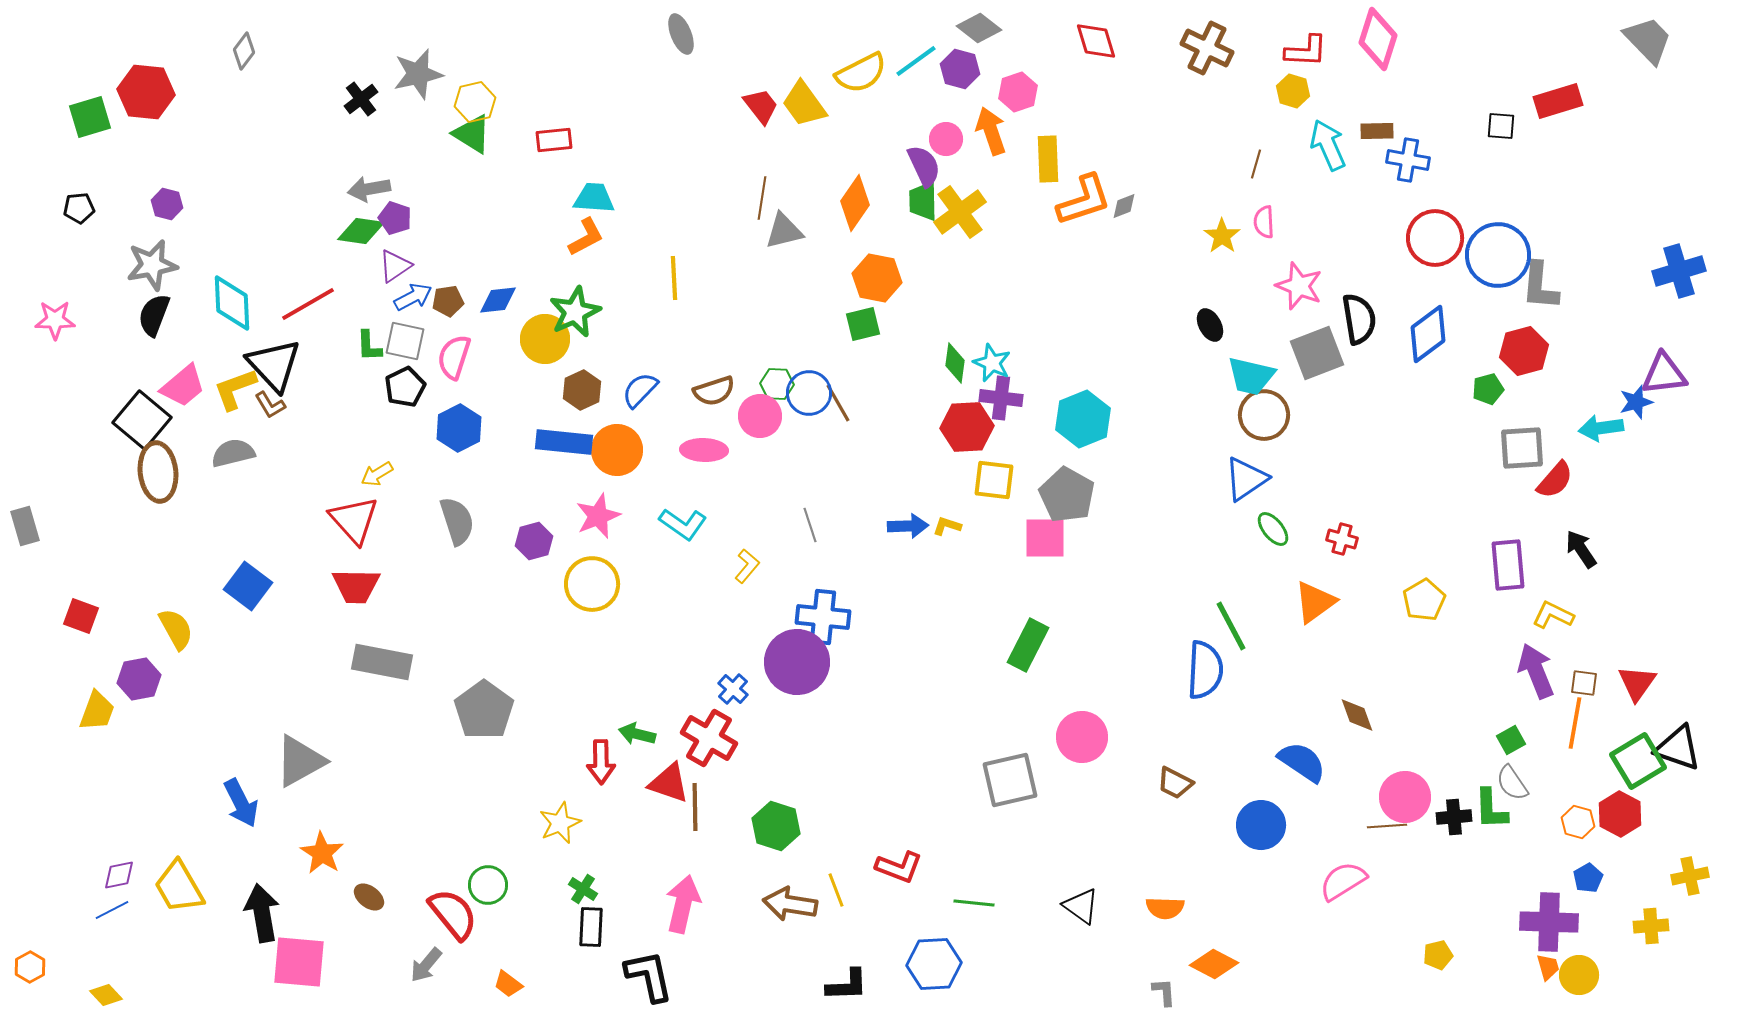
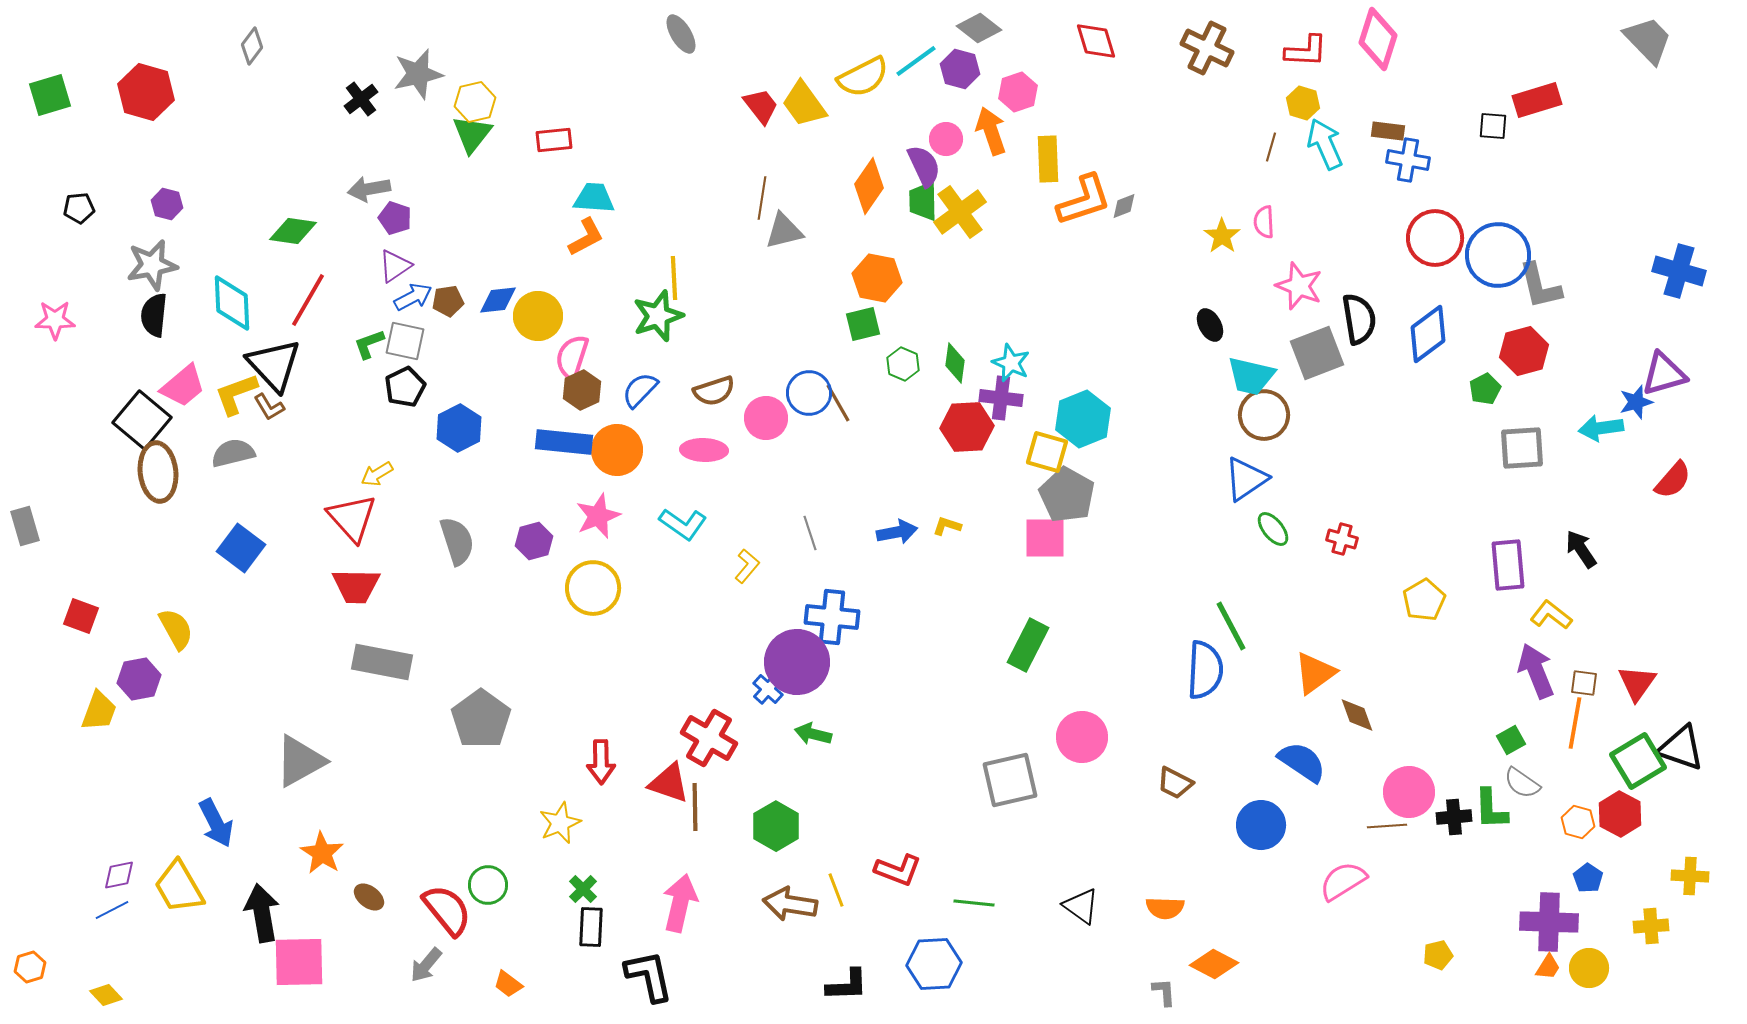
gray ellipse at (681, 34): rotated 9 degrees counterclockwise
gray diamond at (244, 51): moved 8 px right, 5 px up
yellow semicircle at (861, 73): moved 2 px right, 4 px down
yellow hexagon at (1293, 91): moved 10 px right, 12 px down
red hexagon at (146, 92): rotated 10 degrees clockwise
red rectangle at (1558, 101): moved 21 px left, 1 px up
green square at (90, 117): moved 40 px left, 22 px up
black square at (1501, 126): moved 8 px left
brown rectangle at (1377, 131): moved 11 px right; rotated 8 degrees clockwise
green triangle at (472, 134): rotated 36 degrees clockwise
cyan arrow at (1328, 145): moved 3 px left, 1 px up
brown line at (1256, 164): moved 15 px right, 17 px up
orange diamond at (855, 203): moved 14 px right, 17 px up
green diamond at (361, 231): moved 68 px left
blue cross at (1679, 271): rotated 33 degrees clockwise
gray L-shape at (1540, 286): rotated 18 degrees counterclockwise
red line at (308, 304): moved 4 px up; rotated 30 degrees counterclockwise
green star at (575, 312): moved 83 px right, 4 px down; rotated 6 degrees clockwise
black semicircle at (154, 315): rotated 15 degrees counterclockwise
yellow circle at (545, 339): moved 7 px left, 23 px up
green L-shape at (369, 346): moved 2 px up; rotated 72 degrees clockwise
pink semicircle at (454, 357): moved 118 px right
cyan star at (992, 363): moved 19 px right
purple triangle at (1664, 374): rotated 9 degrees counterclockwise
green hexagon at (777, 384): moved 126 px right, 20 px up; rotated 20 degrees clockwise
yellow L-shape at (235, 389): moved 1 px right, 5 px down
green pentagon at (1488, 389): moved 3 px left; rotated 12 degrees counterclockwise
brown L-shape at (270, 405): moved 1 px left, 2 px down
pink circle at (760, 416): moved 6 px right, 2 px down
yellow square at (994, 480): moved 53 px right, 28 px up; rotated 9 degrees clockwise
red semicircle at (1555, 480): moved 118 px right
red triangle at (354, 520): moved 2 px left, 2 px up
gray semicircle at (457, 521): moved 20 px down
gray line at (810, 525): moved 8 px down
blue arrow at (908, 526): moved 11 px left, 6 px down; rotated 9 degrees counterclockwise
yellow circle at (592, 584): moved 1 px right, 4 px down
blue square at (248, 586): moved 7 px left, 38 px up
orange triangle at (1315, 602): moved 71 px down
yellow L-shape at (1553, 615): moved 2 px left; rotated 12 degrees clockwise
blue cross at (823, 617): moved 9 px right
blue cross at (733, 689): moved 35 px right
gray pentagon at (484, 710): moved 3 px left, 9 px down
yellow trapezoid at (97, 711): moved 2 px right
green arrow at (637, 734): moved 176 px right
black triangle at (1678, 748): moved 3 px right
gray semicircle at (1512, 783): moved 10 px right; rotated 21 degrees counterclockwise
pink circle at (1405, 797): moved 4 px right, 5 px up
blue arrow at (241, 803): moved 25 px left, 20 px down
green hexagon at (776, 826): rotated 12 degrees clockwise
red L-shape at (899, 867): moved 1 px left, 3 px down
yellow cross at (1690, 876): rotated 15 degrees clockwise
blue pentagon at (1588, 878): rotated 8 degrees counterclockwise
green cross at (583, 889): rotated 12 degrees clockwise
pink arrow at (683, 904): moved 3 px left, 1 px up
red semicircle at (453, 914): moved 6 px left, 4 px up
pink square at (299, 962): rotated 6 degrees counterclockwise
orange hexagon at (30, 967): rotated 12 degrees clockwise
orange trapezoid at (1548, 967): rotated 48 degrees clockwise
yellow circle at (1579, 975): moved 10 px right, 7 px up
